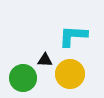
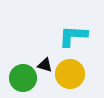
black triangle: moved 5 px down; rotated 14 degrees clockwise
